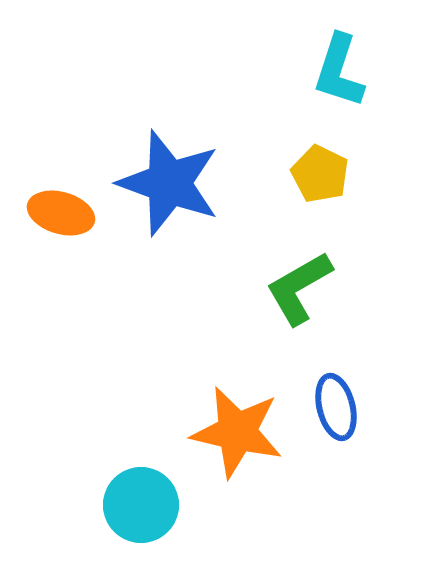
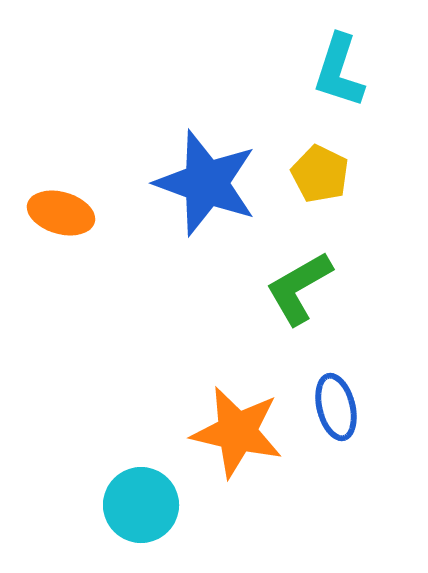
blue star: moved 37 px right
